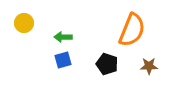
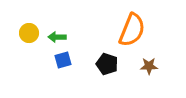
yellow circle: moved 5 px right, 10 px down
green arrow: moved 6 px left
